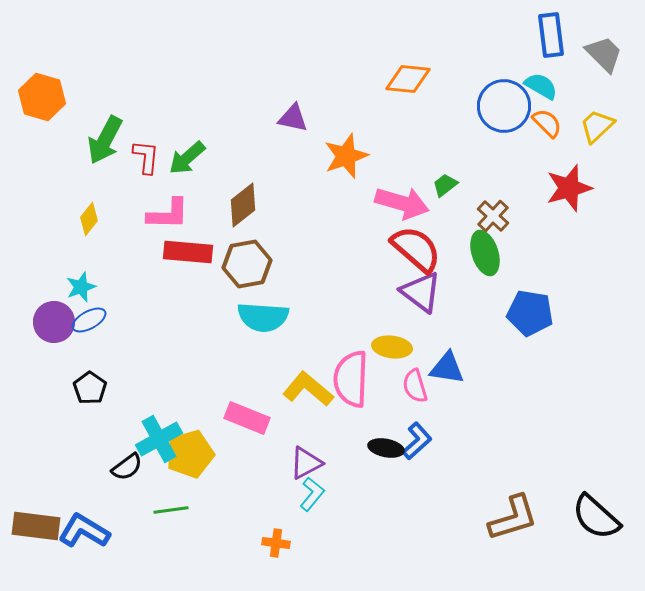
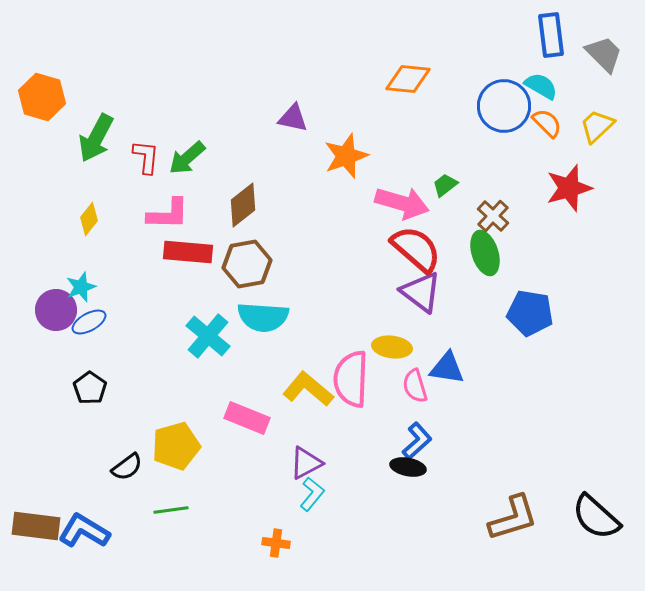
green arrow at (105, 140): moved 9 px left, 2 px up
blue ellipse at (89, 320): moved 2 px down
purple circle at (54, 322): moved 2 px right, 12 px up
cyan cross at (159, 439): moved 49 px right, 103 px up; rotated 21 degrees counterclockwise
black ellipse at (386, 448): moved 22 px right, 19 px down
yellow pentagon at (190, 454): moved 14 px left, 8 px up
